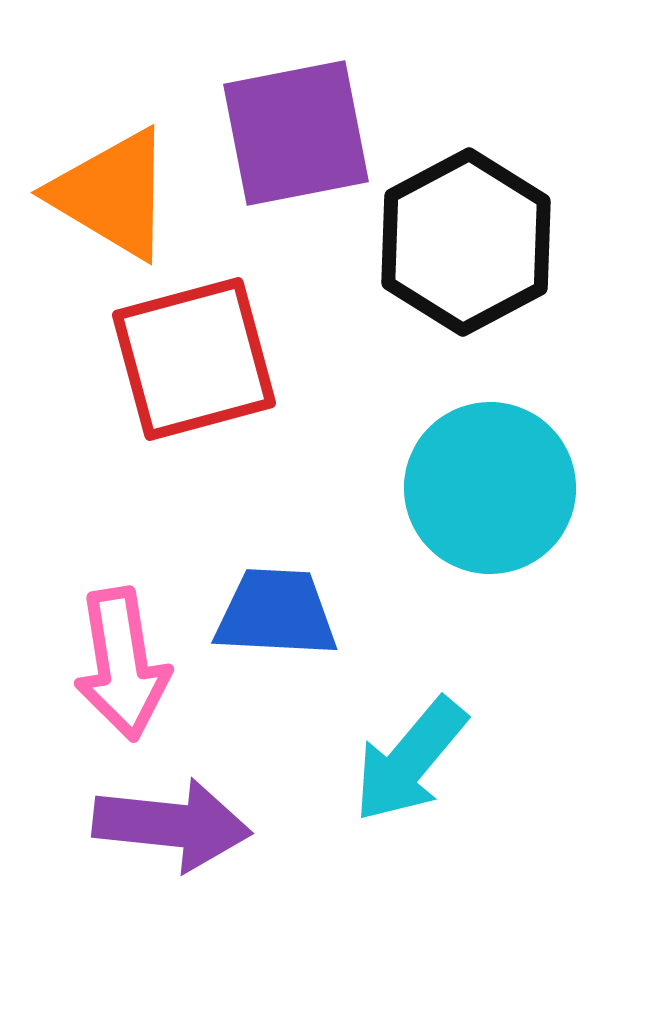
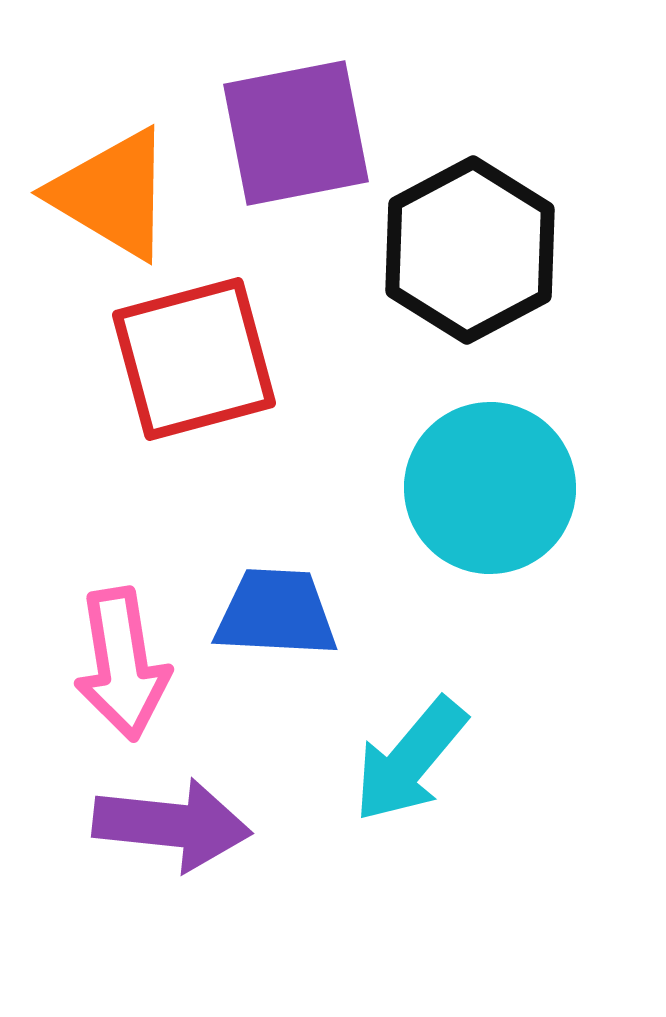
black hexagon: moved 4 px right, 8 px down
